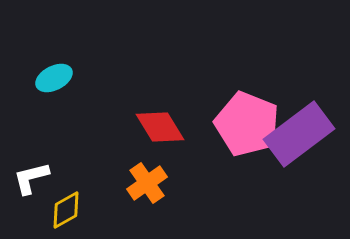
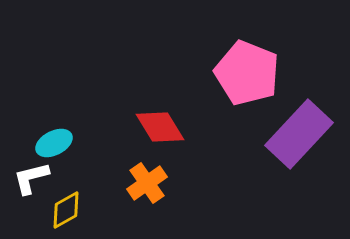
cyan ellipse: moved 65 px down
pink pentagon: moved 51 px up
purple rectangle: rotated 10 degrees counterclockwise
